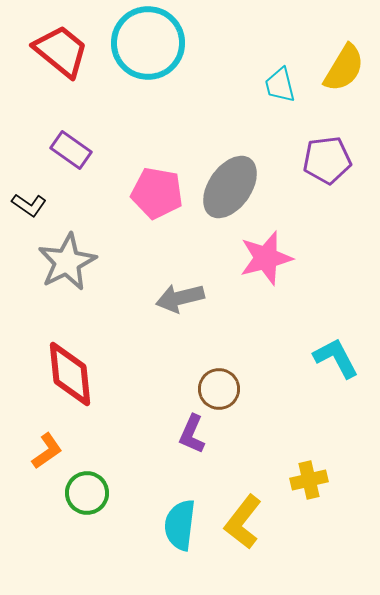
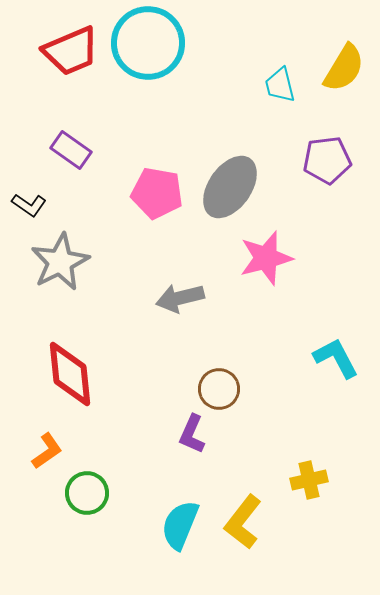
red trapezoid: moved 10 px right; rotated 118 degrees clockwise
gray star: moved 7 px left
cyan semicircle: rotated 15 degrees clockwise
